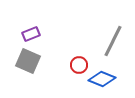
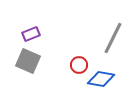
gray line: moved 3 px up
blue diamond: moved 1 px left; rotated 12 degrees counterclockwise
